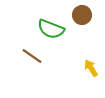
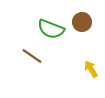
brown circle: moved 7 px down
yellow arrow: moved 1 px down
